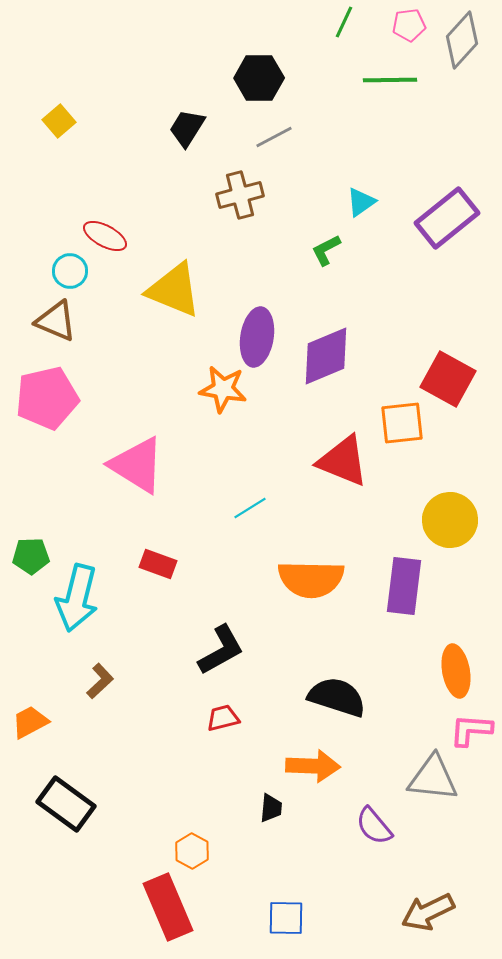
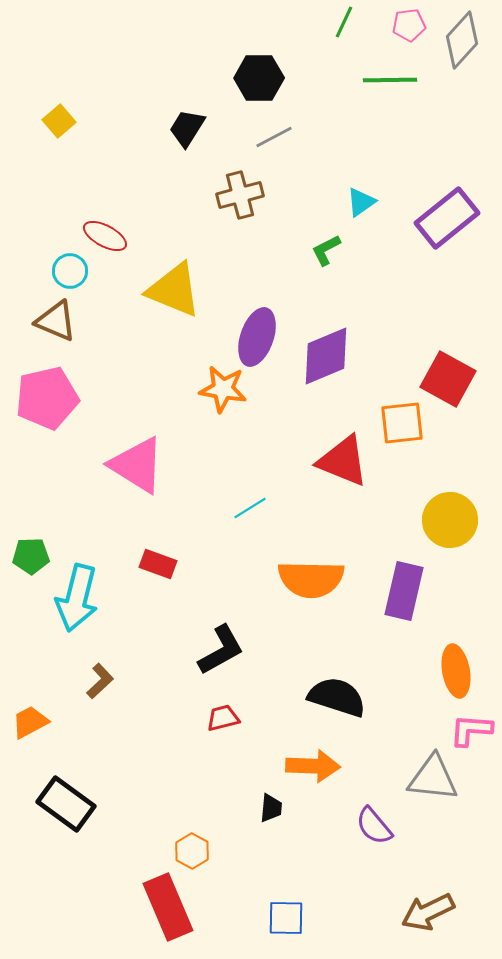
purple ellipse at (257, 337): rotated 10 degrees clockwise
purple rectangle at (404, 586): moved 5 px down; rotated 6 degrees clockwise
